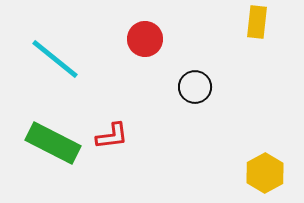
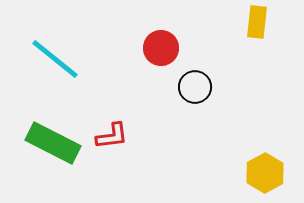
red circle: moved 16 px right, 9 px down
